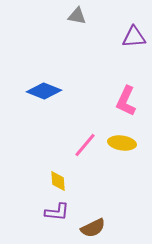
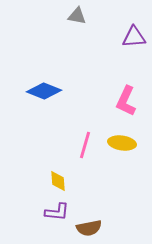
pink line: rotated 24 degrees counterclockwise
brown semicircle: moved 4 px left; rotated 15 degrees clockwise
